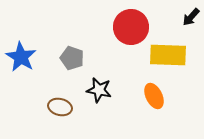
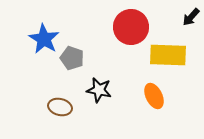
blue star: moved 23 px right, 18 px up
